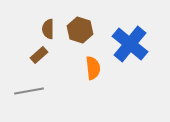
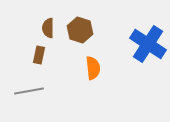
brown semicircle: moved 1 px up
blue cross: moved 18 px right; rotated 6 degrees counterclockwise
brown rectangle: rotated 36 degrees counterclockwise
